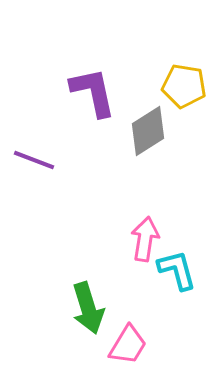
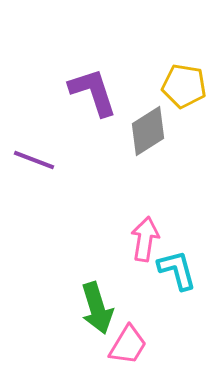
purple L-shape: rotated 6 degrees counterclockwise
green arrow: moved 9 px right
